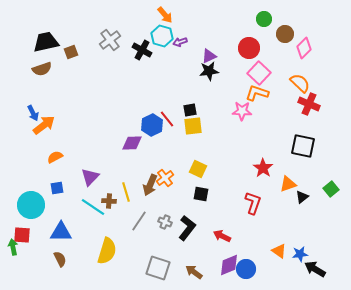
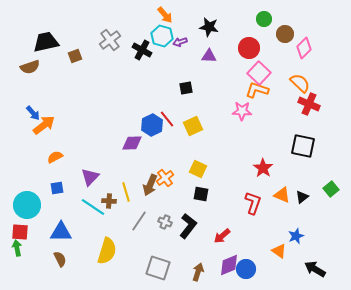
brown square at (71, 52): moved 4 px right, 4 px down
purple triangle at (209, 56): rotated 28 degrees clockwise
brown semicircle at (42, 69): moved 12 px left, 2 px up
black star at (209, 71): moved 44 px up; rotated 18 degrees clockwise
orange L-shape at (257, 93): moved 3 px up
black square at (190, 110): moved 4 px left, 22 px up
blue arrow at (33, 113): rotated 14 degrees counterclockwise
yellow square at (193, 126): rotated 18 degrees counterclockwise
orange triangle at (288, 184): moved 6 px left, 11 px down; rotated 42 degrees clockwise
cyan circle at (31, 205): moved 4 px left
black L-shape at (187, 228): moved 1 px right, 2 px up
red square at (22, 235): moved 2 px left, 3 px up
red arrow at (222, 236): rotated 66 degrees counterclockwise
green arrow at (13, 247): moved 4 px right, 1 px down
blue star at (300, 254): moved 4 px left, 18 px up; rotated 14 degrees counterclockwise
brown arrow at (194, 272): moved 4 px right; rotated 72 degrees clockwise
